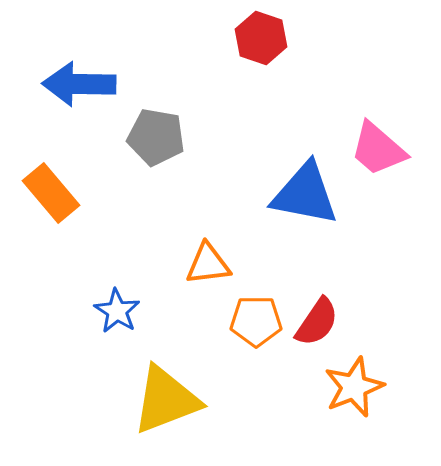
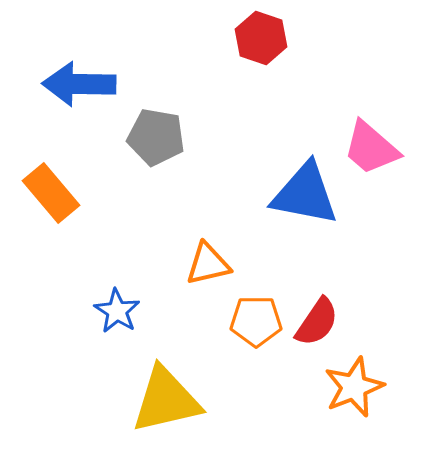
pink trapezoid: moved 7 px left, 1 px up
orange triangle: rotated 6 degrees counterclockwise
yellow triangle: rotated 8 degrees clockwise
